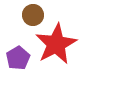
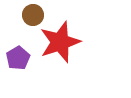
red star: moved 4 px right, 2 px up; rotated 9 degrees clockwise
